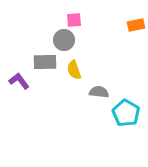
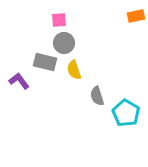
pink square: moved 15 px left
orange rectangle: moved 9 px up
gray circle: moved 3 px down
gray rectangle: rotated 15 degrees clockwise
gray semicircle: moved 2 px left, 4 px down; rotated 114 degrees counterclockwise
